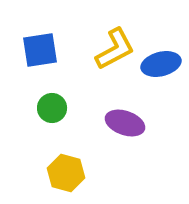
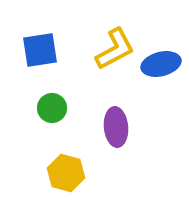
purple ellipse: moved 9 px left, 4 px down; rotated 66 degrees clockwise
